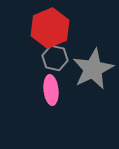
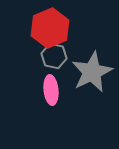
gray hexagon: moved 1 px left, 2 px up
gray star: moved 1 px left, 3 px down
